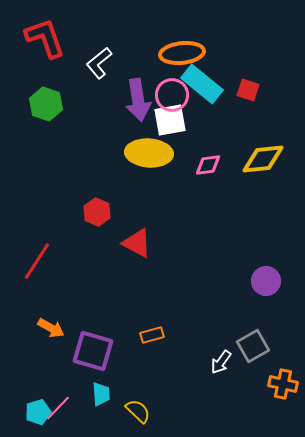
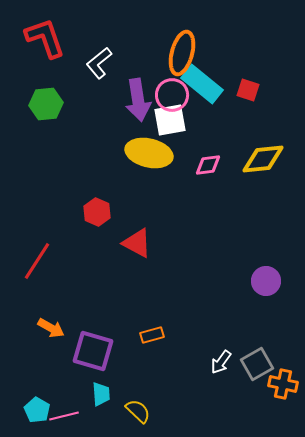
orange ellipse: rotated 69 degrees counterclockwise
green hexagon: rotated 24 degrees counterclockwise
yellow ellipse: rotated 9 degrees clockwise
gray square: moved 4 px right, 18 px down
pink line: moved 6 px right, 8 px down; rotated 32 degrees clockwise
cyan pentagon: moved 1 px left, 2 px up; rotated 25 degrees counterclockwise
